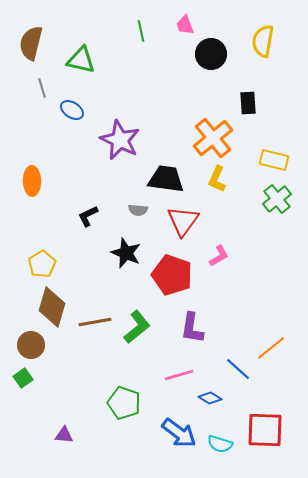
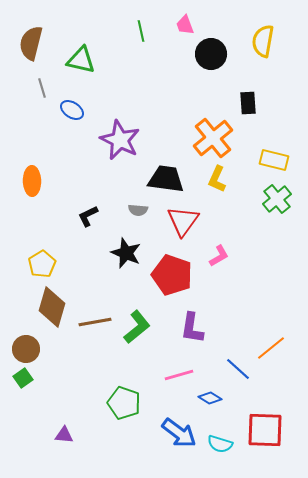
brown circle: moved 5 px left, 4 px down
